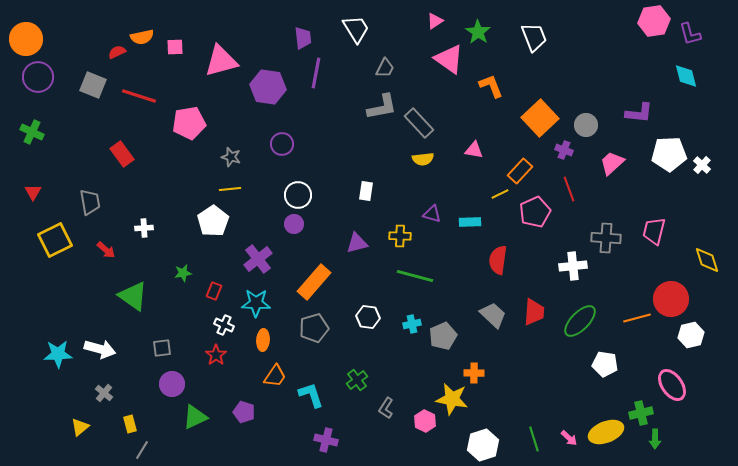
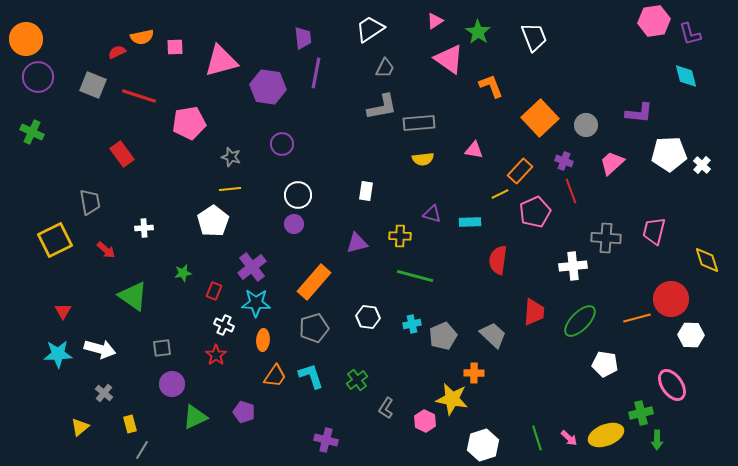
white trapezoid at (356, 29): moved 14 px right; rotated 92 degrees counterclockwise
gray rectangle at (419, 123): rotated 52 degrees counterclockwise
purple cross at (564, 150): moved 11 px down
red line at (569, 189): moved 2 px right, 2 px down
red triangle at (33, 192): moved 30 px right, 119 px down
purple cross at (258, 259): moved 6 px left, 8 px down
gray trapezoid at (493, 315): moved 20 px down
white hexagon at (691, 335): rotated 15 degrees clockwise
cyan L-shape at (311, 395): moved 19 px up
yellow ellipse at (606, 432): moved 3 px down
green line at (534, 439): moved 3 px right, 1 px up
green arrow at (655, 439): moved 2 px right, 1 px down
